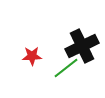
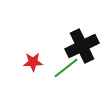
red star: moved 1 px right, 6 px down
